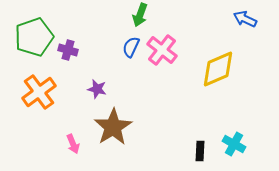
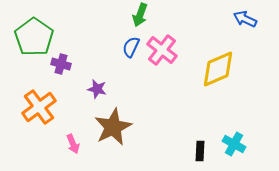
green pentagon: rotated 18 degrees counterclockwise
purple cross: moved 7 px left, 14 px down
orange cross: moved 15 px down
brown star: rotated 6 degrees clockwise
